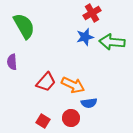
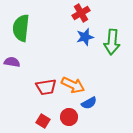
red cross: moved 11 px left
green semicircle: moved 3 px left, 2 px down; rotated 144 degrees counterclockwise
green arrow: rotated 90 degrees counterclockwise
purple semicircle: rotated 105 degrees clockwise
red trapezoid: moved 5 px down; rotated 40 degrees clockwise
blue semicircle: rotated 21 degrees counterclockwise
red circle: moved 2 px left, 1 px up
